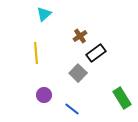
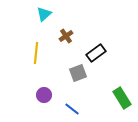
brown cross: moved 14 px left
yellow line: rotated 10 degrees clockwise
gray square: rotated 24 degrees clockwise
